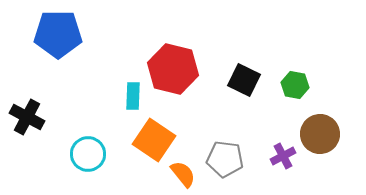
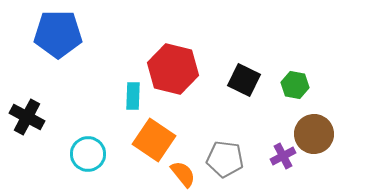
brown circle: moved 6 px left
